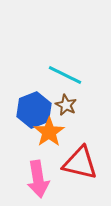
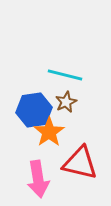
cyan line: rotated 12 degrees counterclockwise
brown star: moved 3 px up; rotated 20 degrees clockwise
blue hexagon: rotated 12 degrees clockwise
